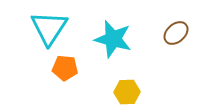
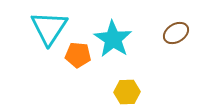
brown ellipse: rotated 10 degrees clockwise
cyan star: rotated 18 degrees clockwise
orange pentagon: moved 13 px right, 13 px up
